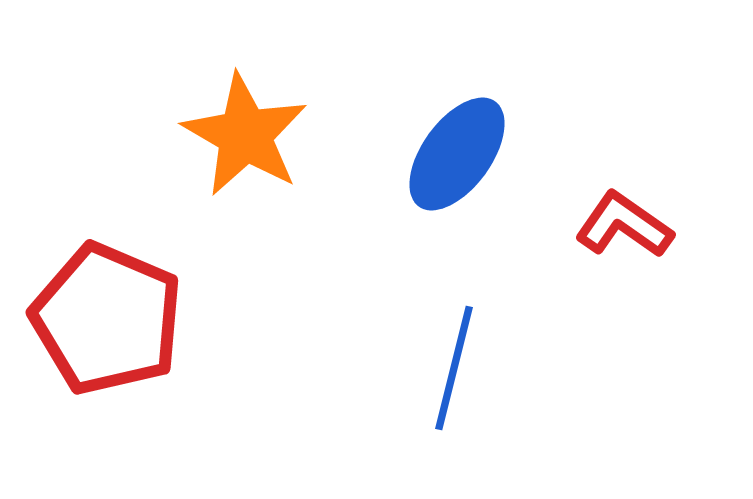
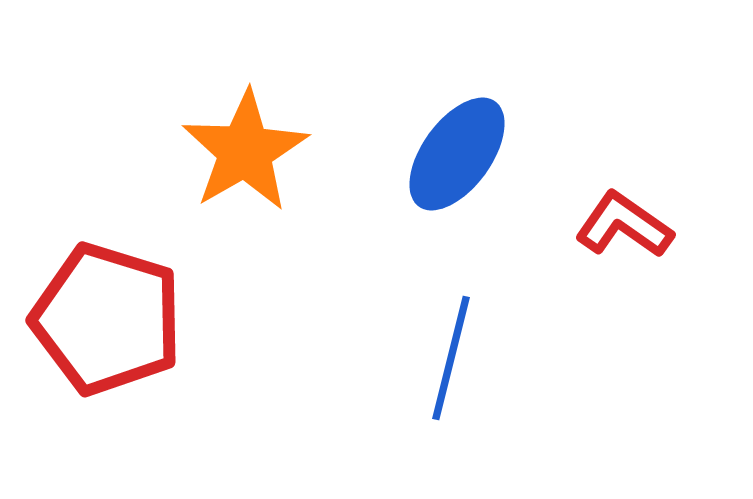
orange star: moved 16 px down; rotated 12 degrees clockwise
red pentagon: rotated 6 degrees counterclockwise
blue line: moved 3 px left, 10 px up
